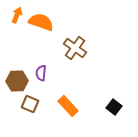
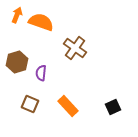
brown hexagon: moved 19 px up; rotated 15 degrees counterclockwise
black square: moved 1 px left; rotated 28 degrees clockwise
